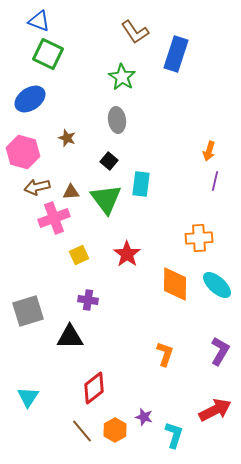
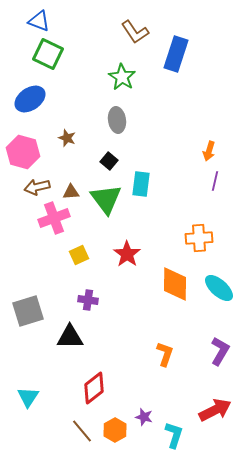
cyan ellipse: moved 2 px right, 3 px down
